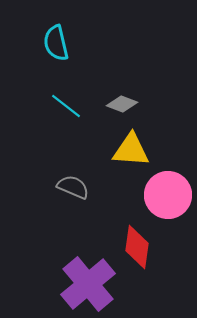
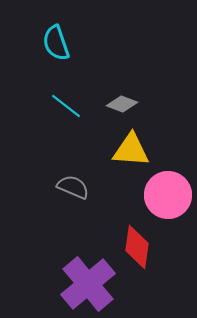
cyan semicircle: rotated 6 degrees counterclockwise
